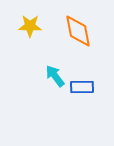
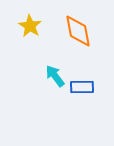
yellow star: rotated 30 degrees clockwise
